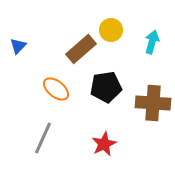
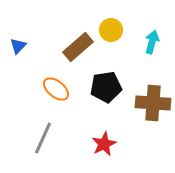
brown rectangle: moved 3 px left, 2 px up
